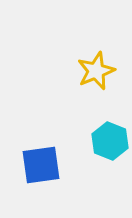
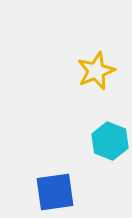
blue square: moved 14 px right, 27 px down
